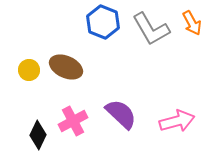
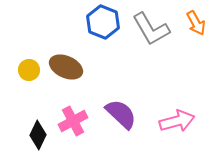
orange arrow: moved 4 px right
